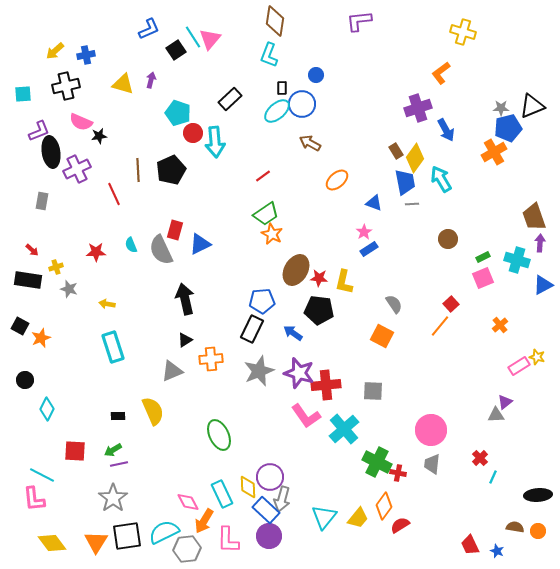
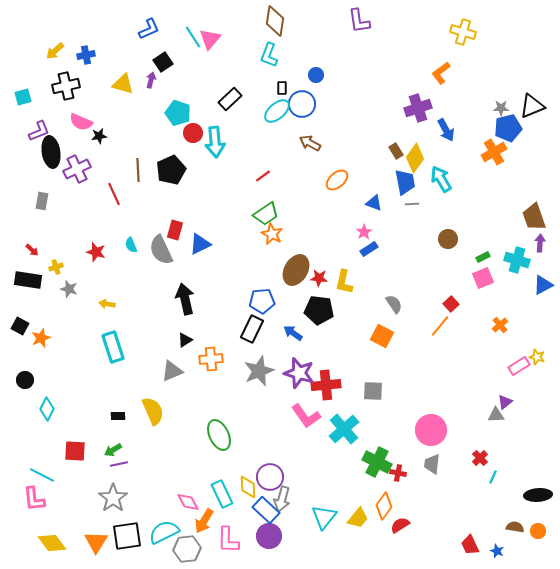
purple L-shape at (359, 21): rotated 92 degrees counterclockwise
black square at (176, 50): moved 13 px left, 12 px down
cyan square at (23, 94): moved 3 px down; rotated 12 degrees counterclockwise
red star at (96, 252): rotated 18 degrees clockwise
